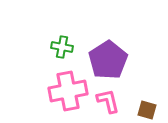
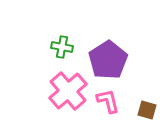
pink cross: rotated 30 degrees counterclockwise
